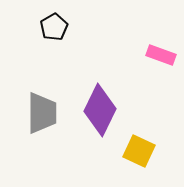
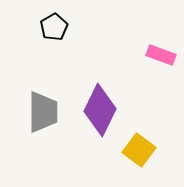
gray trapezoid: moved 1 px right, 1 px up
yellow square: moved 1 px up; rotated 12 degrees clockwise
